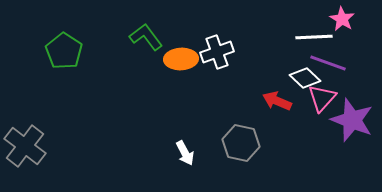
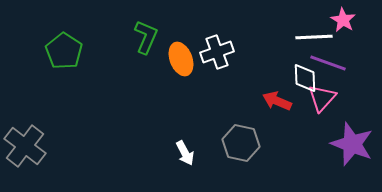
pink star: moved 1 px right, 1 px down
green L-shape: rotated 60 degrees clockwise
orange ellipse: rotated 72 degrees clockwise
white diamond: rotated 44 degrees clockwise
purple star: moved 24 px down
